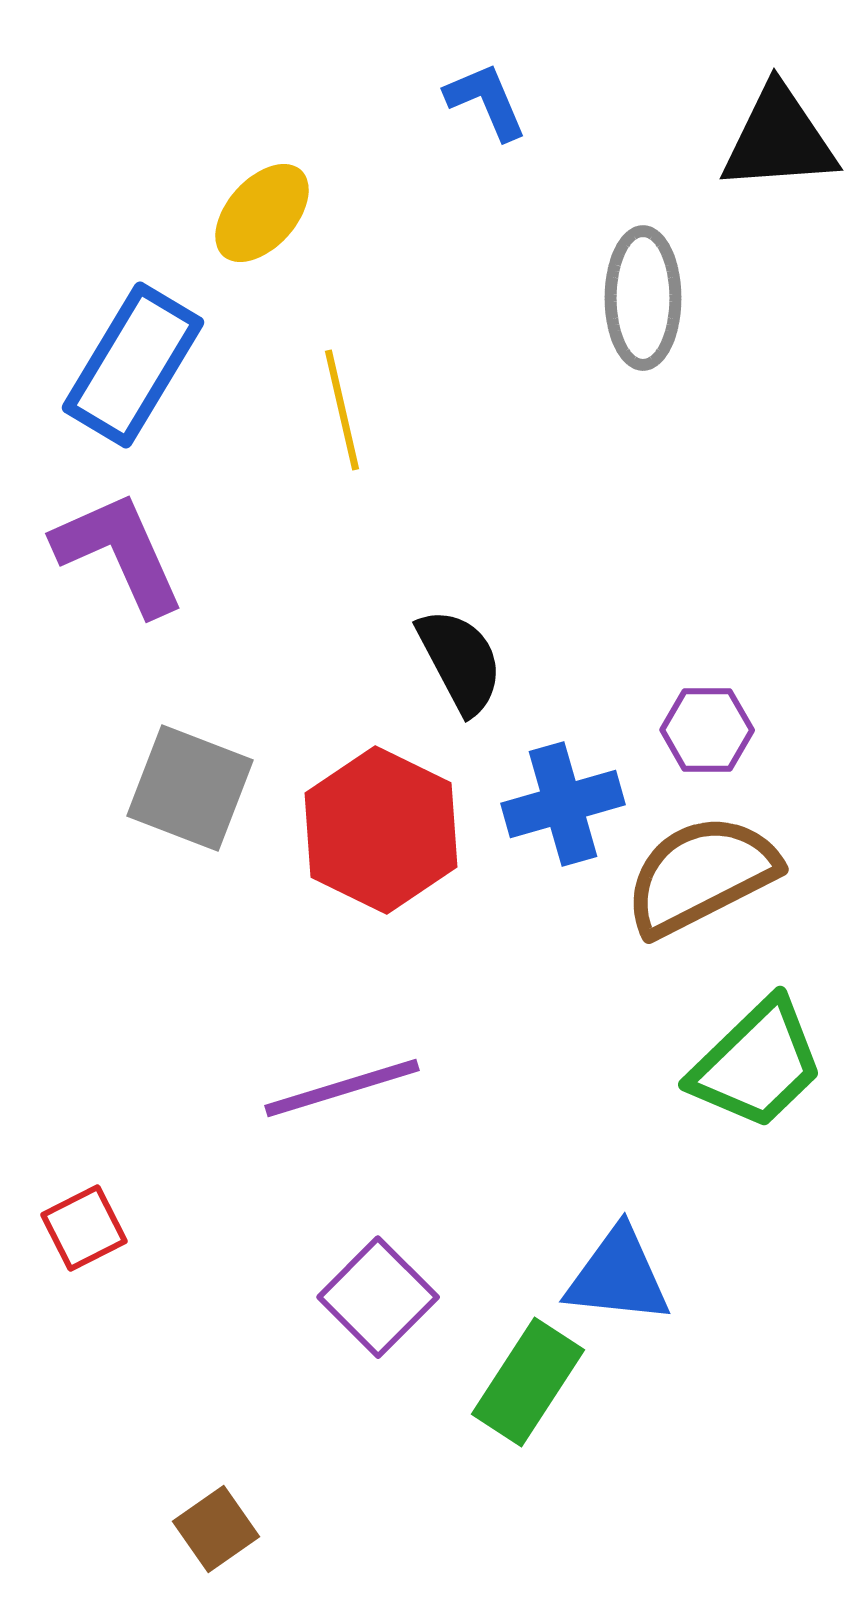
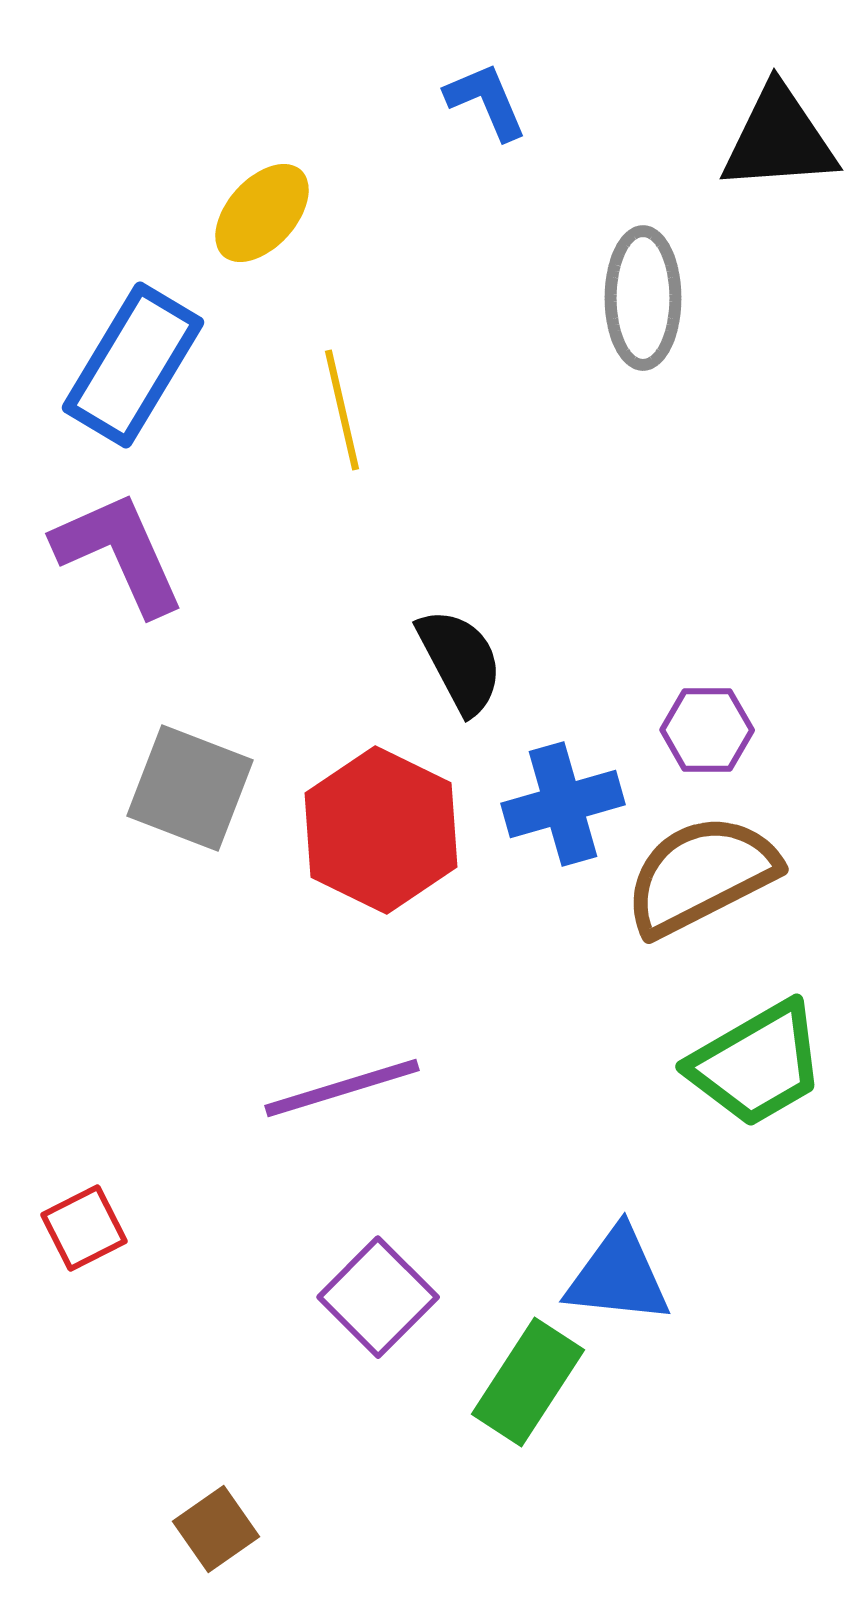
green trapezoid: rotated 14 degrees clockwise
